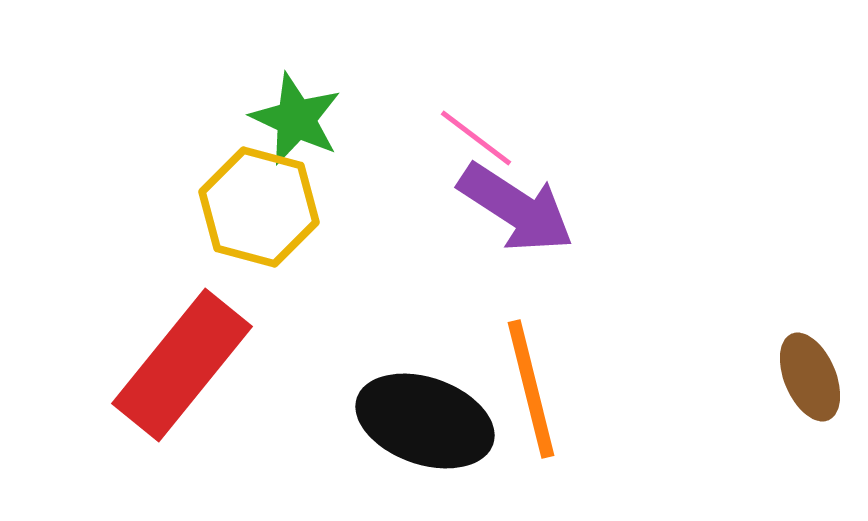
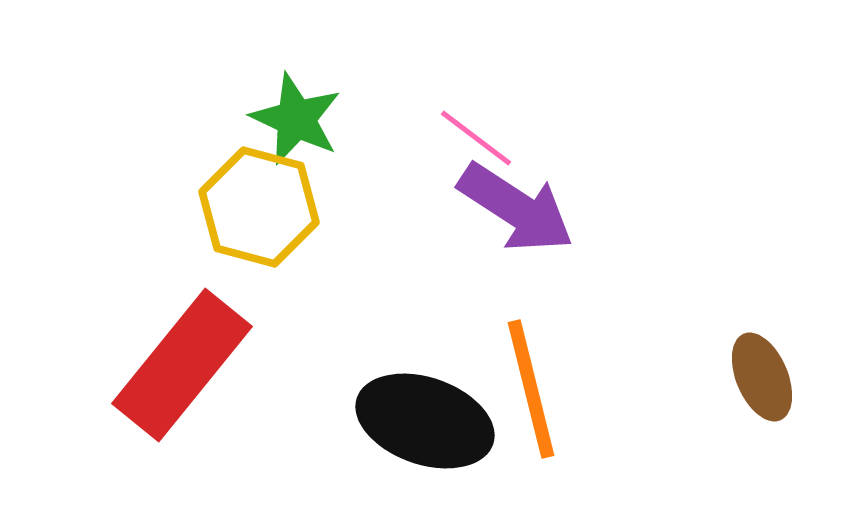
brown ellipse: moved 48 px left
